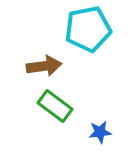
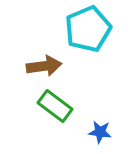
cyan pentagon: rotated 12 degrees counterclockwise
blue star: rotated 15 degrees clockwise
